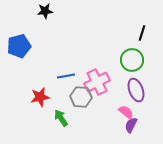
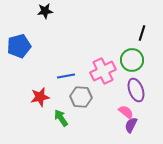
pink cross: moved 6 px right, 11 px up
